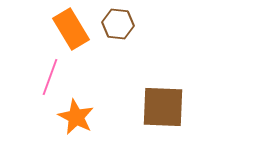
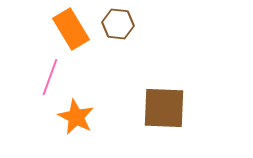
brown square: moved 1 px right, 1 px down
